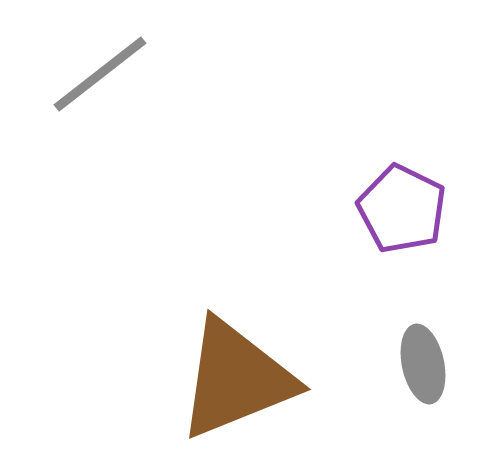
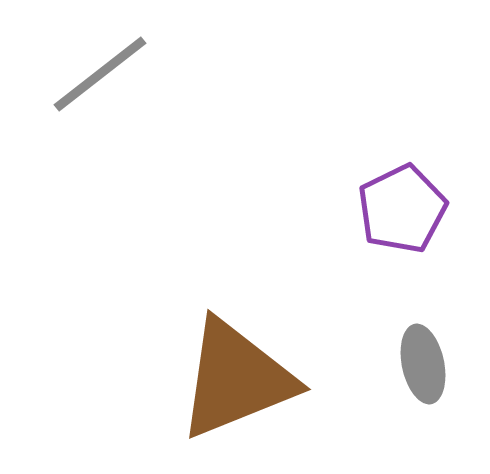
purple pentagon: rotated 20 degrees clockwise
